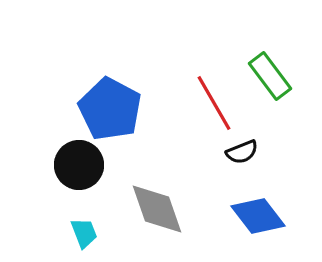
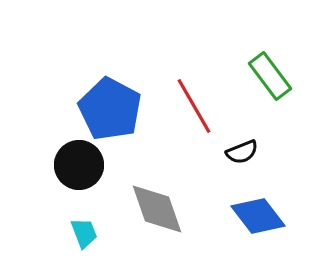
red line: moved 20 px left, 3 px down
